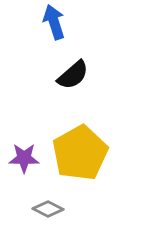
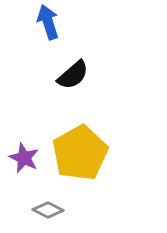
blue arrow: moved 6 px left
purple star: rotated 24 degrees clockwise
gray diamond: moved 1 px down
